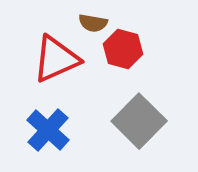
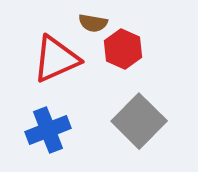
red hexagon: rotated 9 degrees clockwise
blue cross: rotated 27 degrees clockwise
